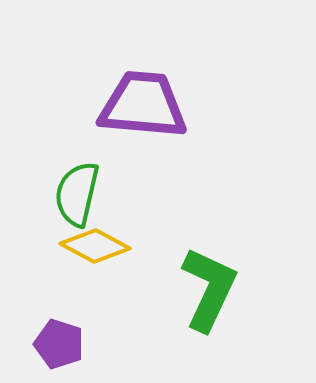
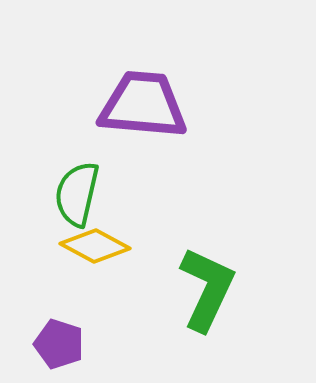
green L-shape: moved 2 px left
